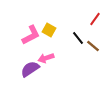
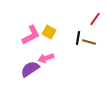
yellow square: moved 2 px down
black line: rotated 48 degrees clockwise
brown line: moved 4 px left, 4 px up; rotated 24 degrees counterclockwise
